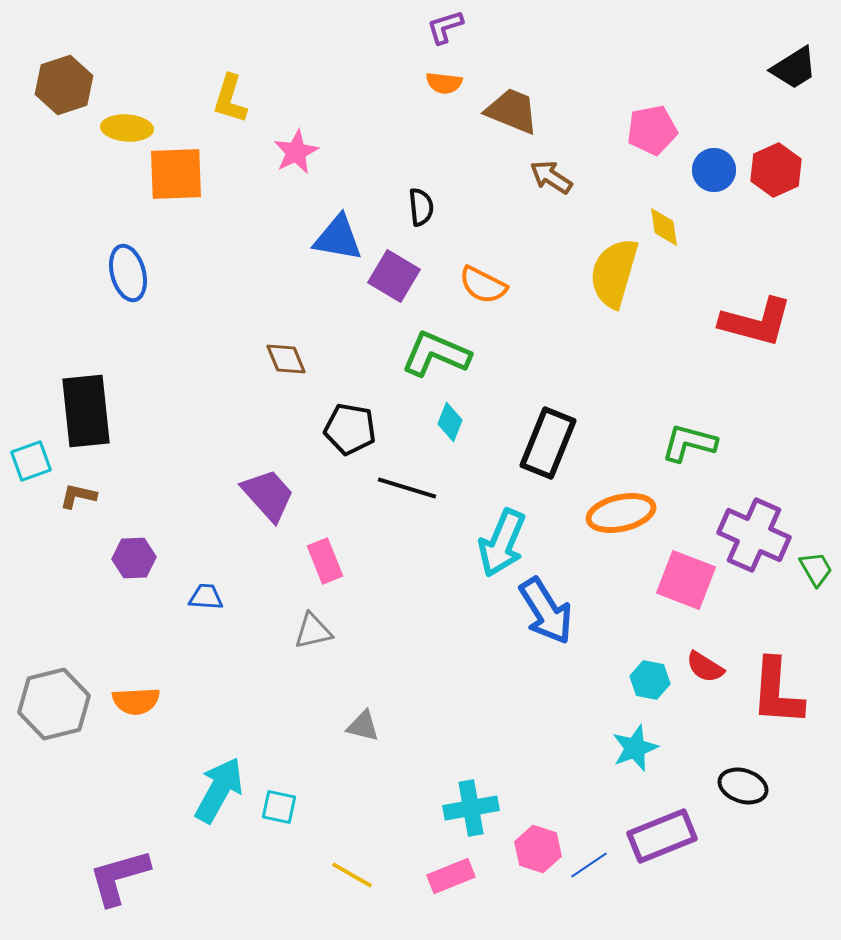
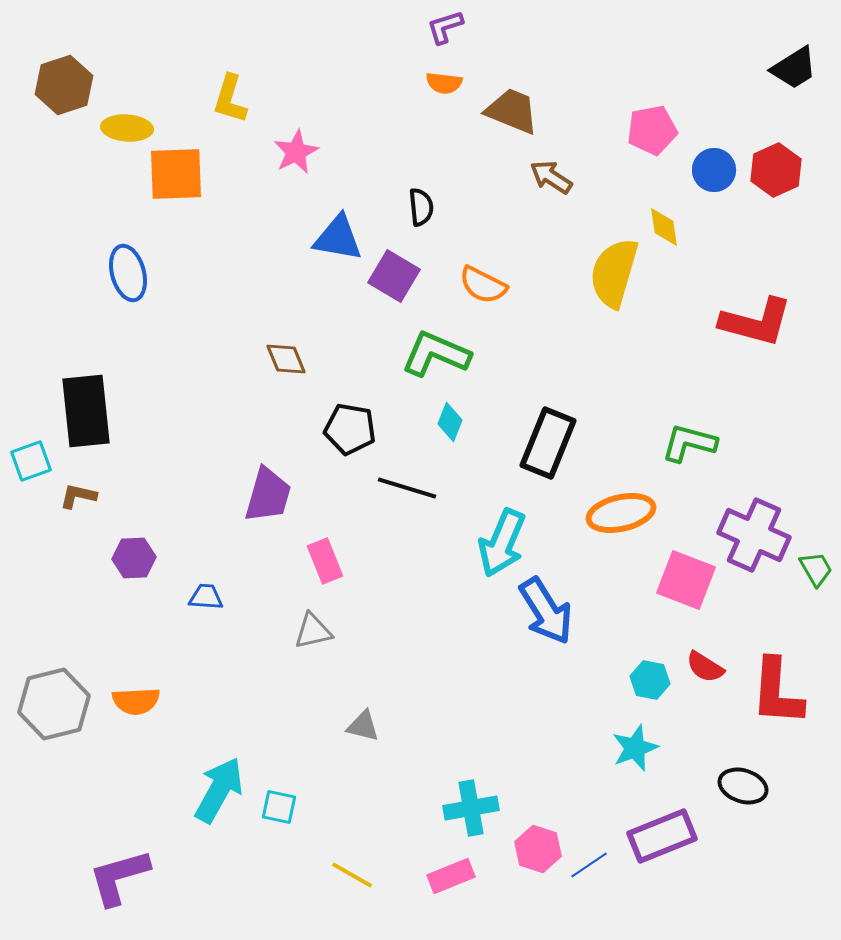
purple trapezoid at (268, 495): rotated 58 degrees clockwise
